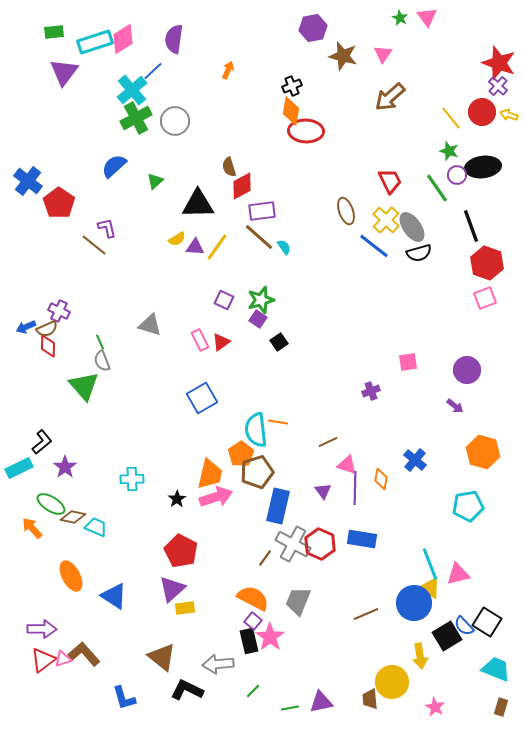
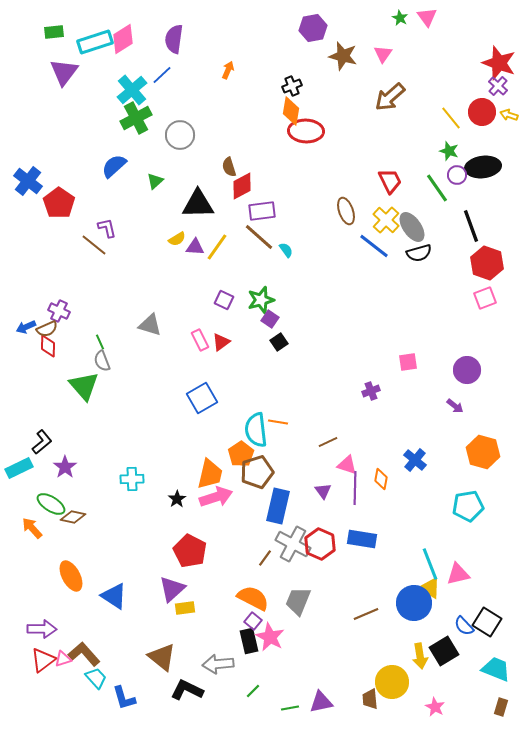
blue line at (153, 71): moved 9 px right, 4 px down
gray circle at (175, 121): moved 5 px right, 14 px down
cyan semicircle at (284, 247): moved 2 px right, 3 px down
purple square at (258, 319): moved 12 px right
cyan trapezoid at (96, 527): moved 151 px down; rotated 25 degrees clockwise
red pentagon at (181, 551): moved 9 px right
black square at (447, 636): moved 3 px left, 15 px down
pink star at (270, 637): rotated 8 degrees counterclockwise
